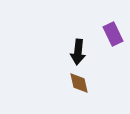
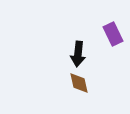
black arrow: moved 2 px down
